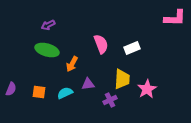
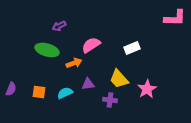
purple arrow: moved 11 px right, 1 px down
pink semicircle: moved 10 px left, 1 px down; rotated 102 degrees counterclockwise
orange arrow: moved 2 px right, 1 px up; rotated 140 degrees counterclockwise
yellow trapezoid: moved 3 px left; rotated 135 degrees clockwise
purple cross: rotated 32 degrees clockwise
